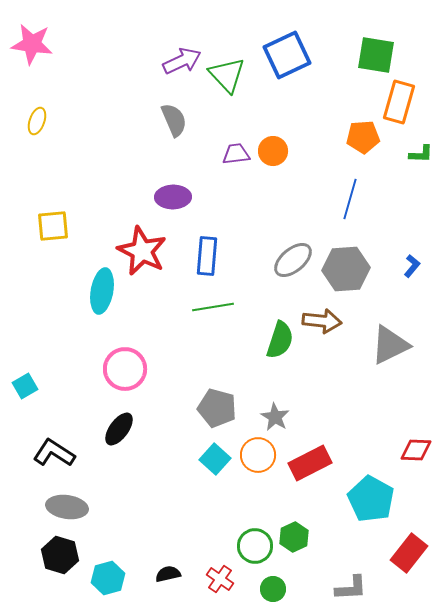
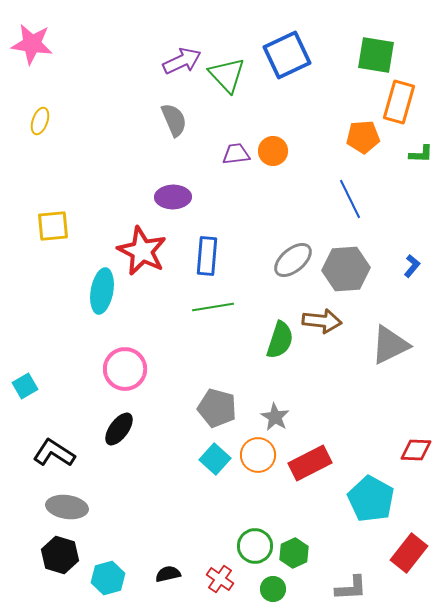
yellow ellipse at (37, 121): moved 3 px right
blue line at (350, 199): rotated 42 degrees counterclockwise
green hexagon at (294, 537): moved 16 px down
